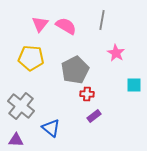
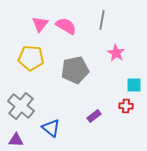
gray pentagon: rotated 16 degrees clockwise
red cross: moved 39 px right, 12 px down
